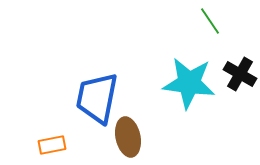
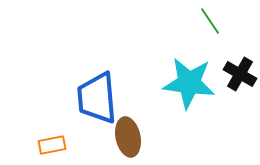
blue trapezoid: rotated 16 degrees counterclockwise
